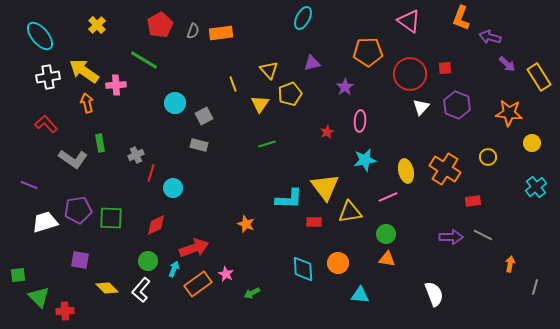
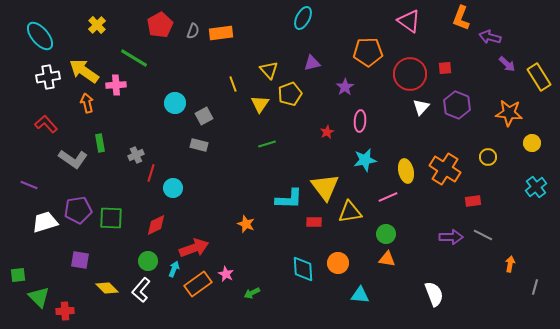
green line at (144, 60): moved 10 px left, 2 px up
